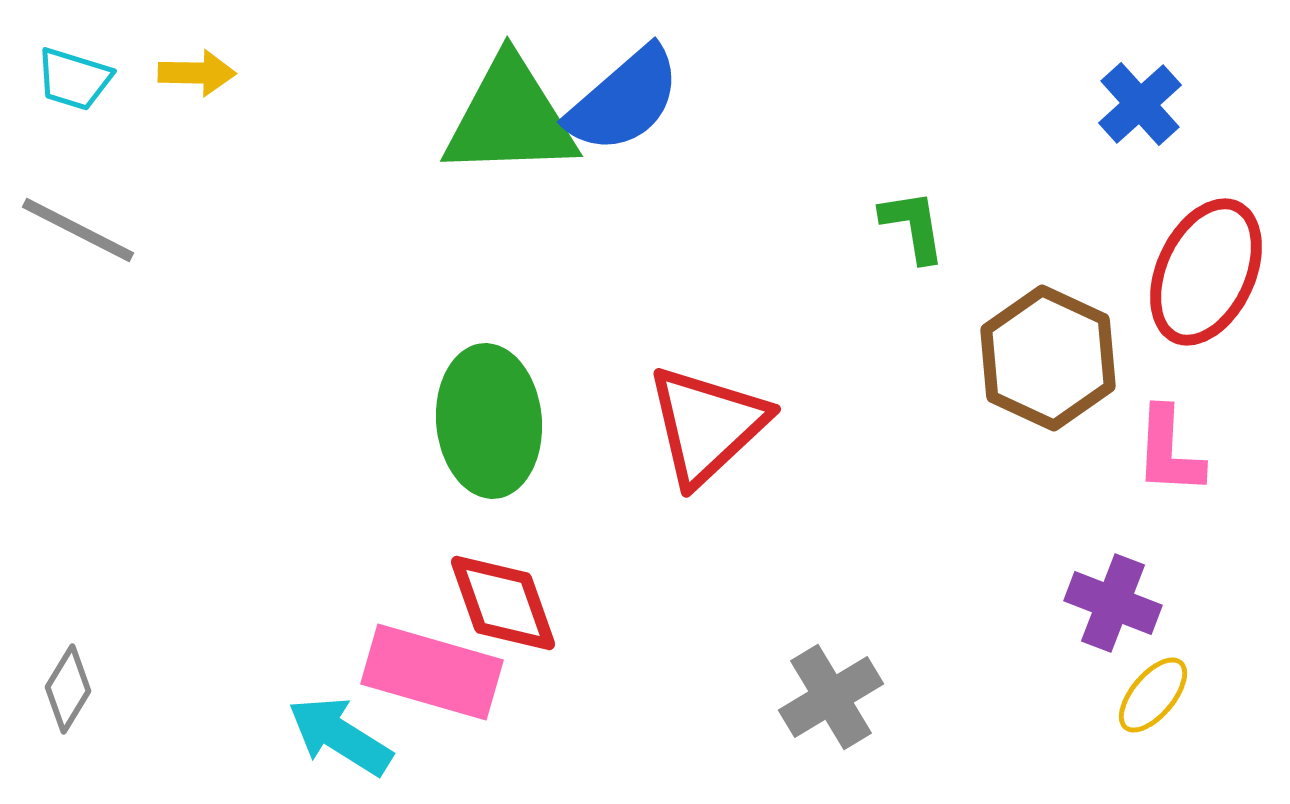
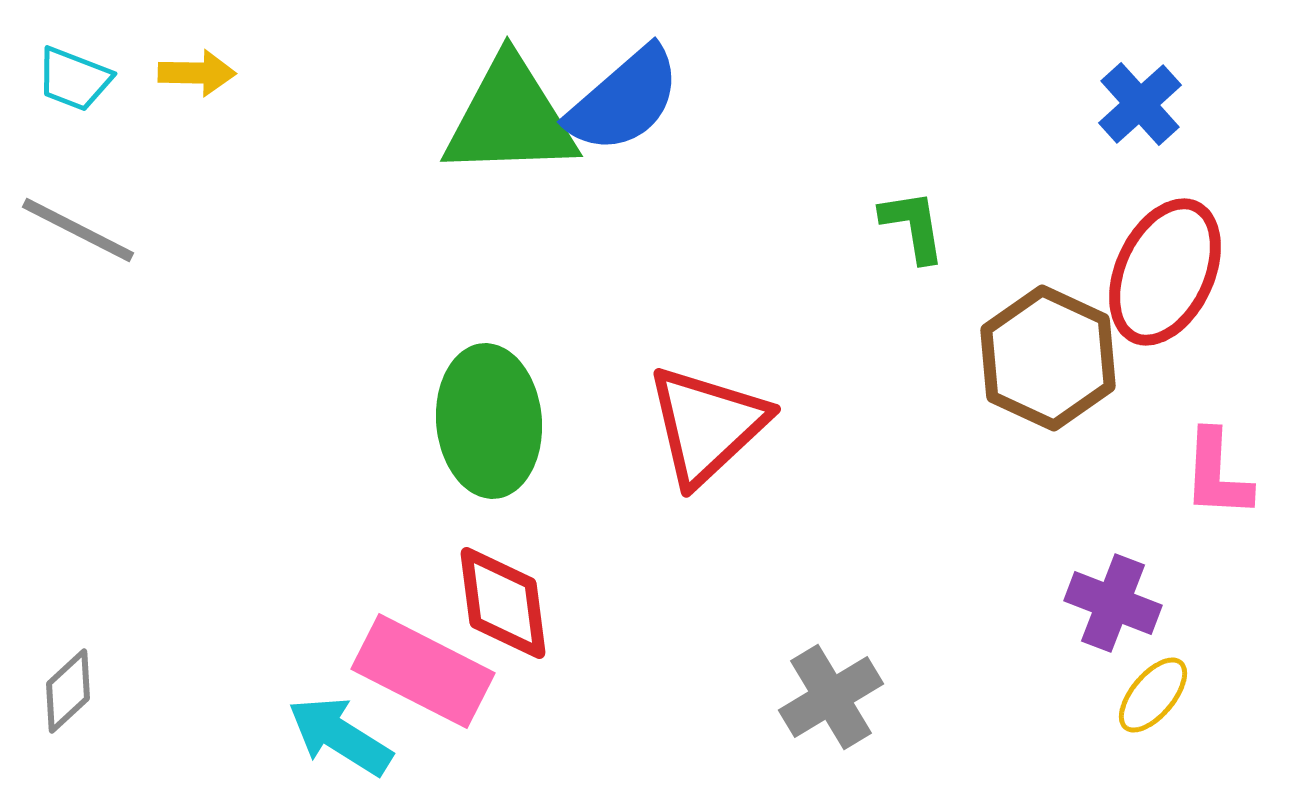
cyan trapezoid: rotated 4 degrees clockwise
red ellipse: moved 41 px left
pink L-shape: moved 48 px right, 23 px down
red diamond: rotated 12 degrees clockwise
pink rectangle: moved 9 px left, 1 px up; rotated 11 degrees clockwise
gray diamond: moved 2 px down; rotated 16 degrees clockwise
